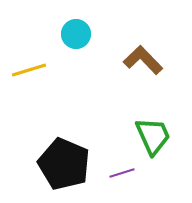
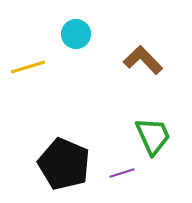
yellow line: moved 1 px left, 3 px up
